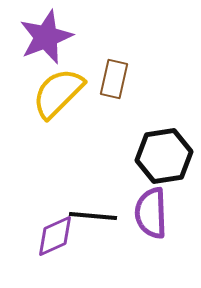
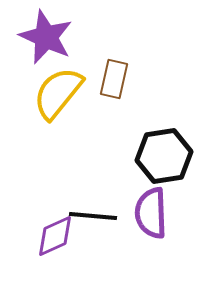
purple star: rotated 26 degrees counterclockwise
yellow semicircle: rotated 6 degrees counterclockwise
